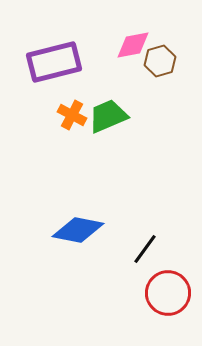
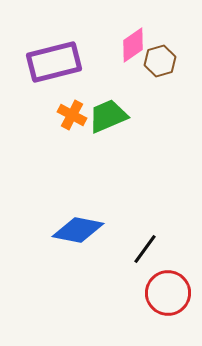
pink diamond: rotated 24 degrees counterclockwise
